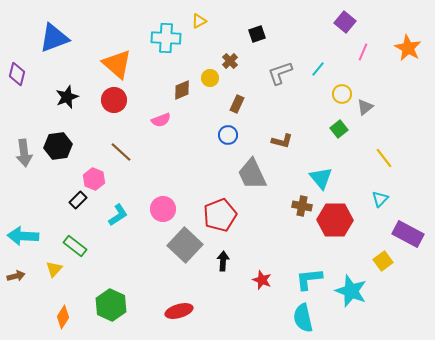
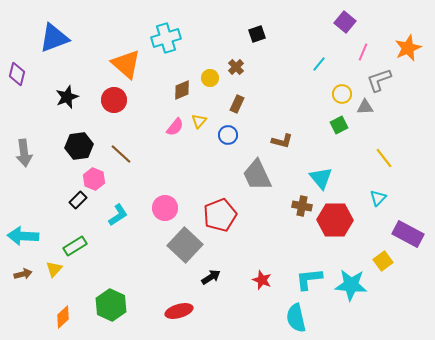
yellow triangle at (199, 21): moved 100 px down; rotated 21 degrees counterclockwise
cyan cross at (166, 38): rotated 20 degrees counterclockwise
orange star at (408, 48): rotated 20 degrees clockwise
brown cross at (230, 61): moved 6 px right, 6 px down
orange triangle at (117, 64): moved 9 px right
cyan line at (318, 69): moved 1 px right, 5 px up
gray L-shape at (280, 73): moved 99 px right, 7 px down
gray triangle at (365, 107): rotated 36 degrees clockwise
pink semicircle at (161, 120): moved 14 px right, 7 px down; rotated 30 degrees counterclockwise
green square at (339, 129): moved 4 px up; rotated 12 degrees clockwise
black hexagon at (58, 146): moved 21 px right
brown line at (121, 152): moved 2 px down
gray trapezoid at (252, 174): moved 5 px right, 1 px down
cyan triangle at (380, 199): moved 2 px left, 1 px up
pink circle at (163, 209): moved 2 px right, 1 px up
green rectangle at (75, 246): rotated 70 degrees counterclockwise
black arrow at (223, 261): moved 12 px left, 16 px down; rotated 54 degrees clockwise
brown arrow at (16, 276): moved 7 px right, 2 px up
cyan star at (351, 291): moved 6 px up; rotated 16 degrees counterclockwise
orange diamond at (63, 317): rotated 15 degrees clockwise
cyan semicircle at (303, 318): moved 7 px left
